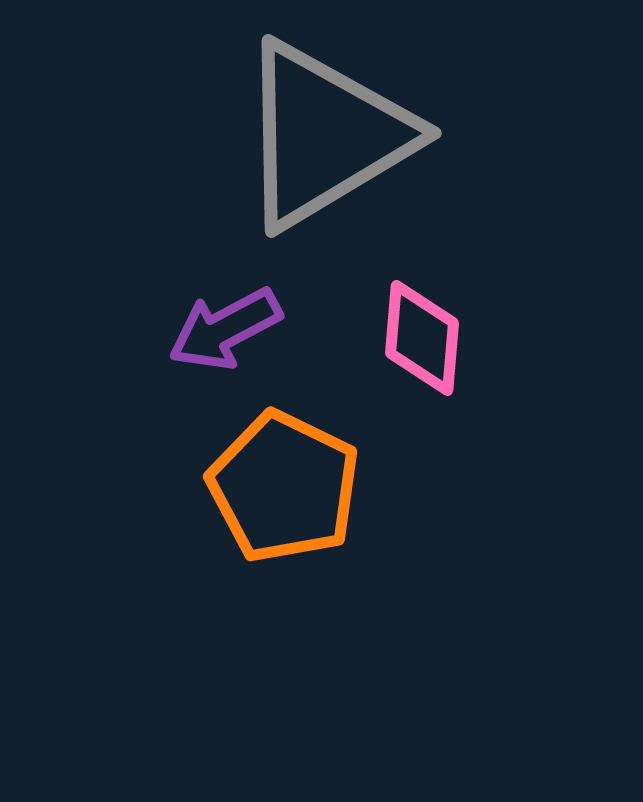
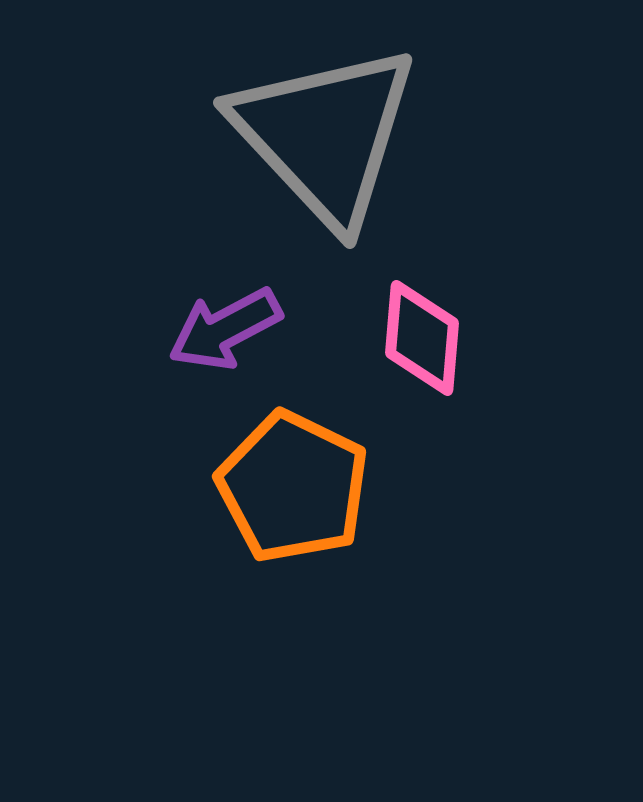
gray triangle: rotated 42 degrees counterclockwise
orange pentagon: moved 9 px right
